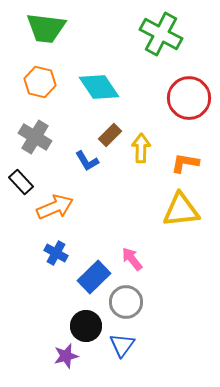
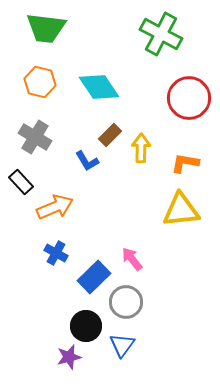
purple star: moved 3 px right, 1 px down
